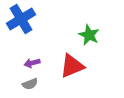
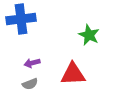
blue cross: rotated 24 degrees clockwise
red triangle: moved 1 px right, 8 px down; rotated 20 degrees clockwise
